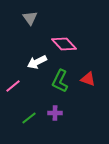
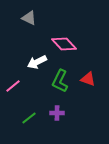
gray triangle: moved 1 px left; rotated 28 degrees counterclockwise
purple cross: moved 2 px right
